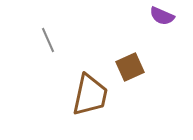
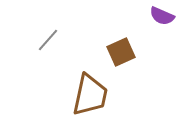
gray line: rotated 65 degrees clockwise
brown square: moved 9 px left, 15 px up
